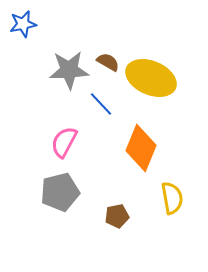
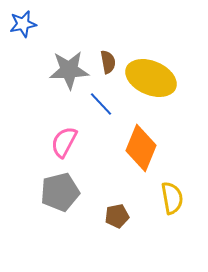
brown semicircle: rotated 50 degrees clockwise
